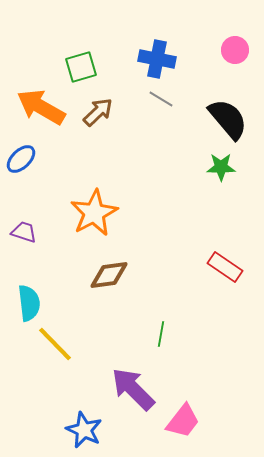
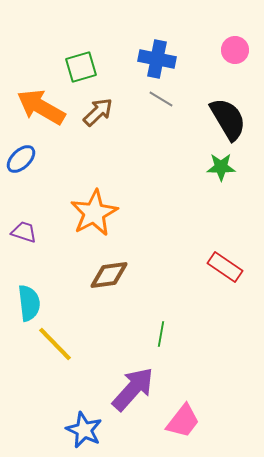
black semicircle: rotated 9 degrees clockwise
purple arrow: rotated 87 degrees clockwise
